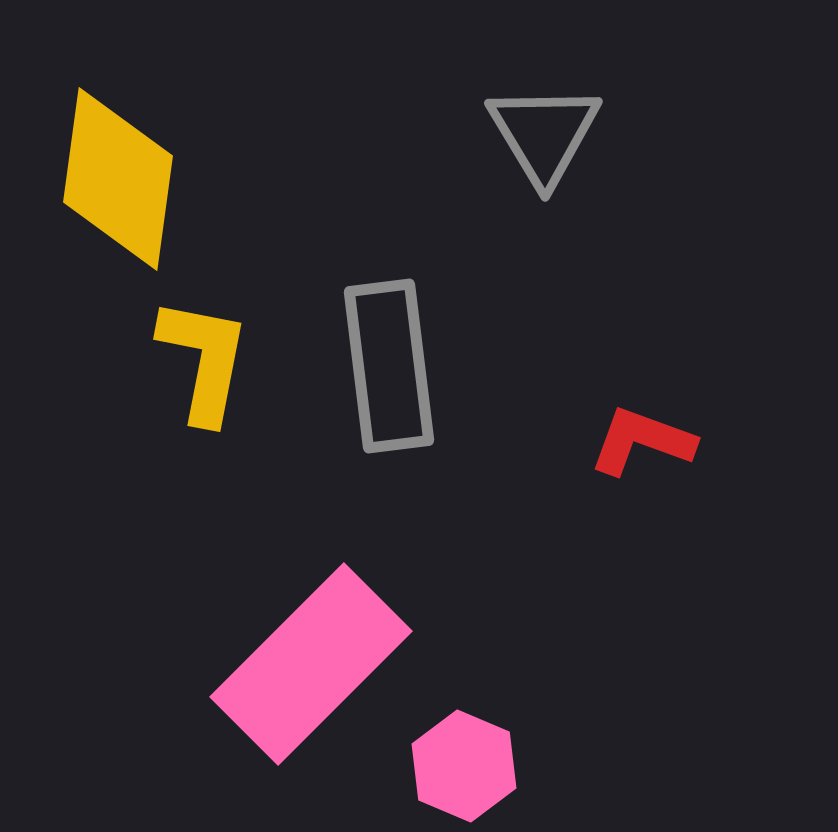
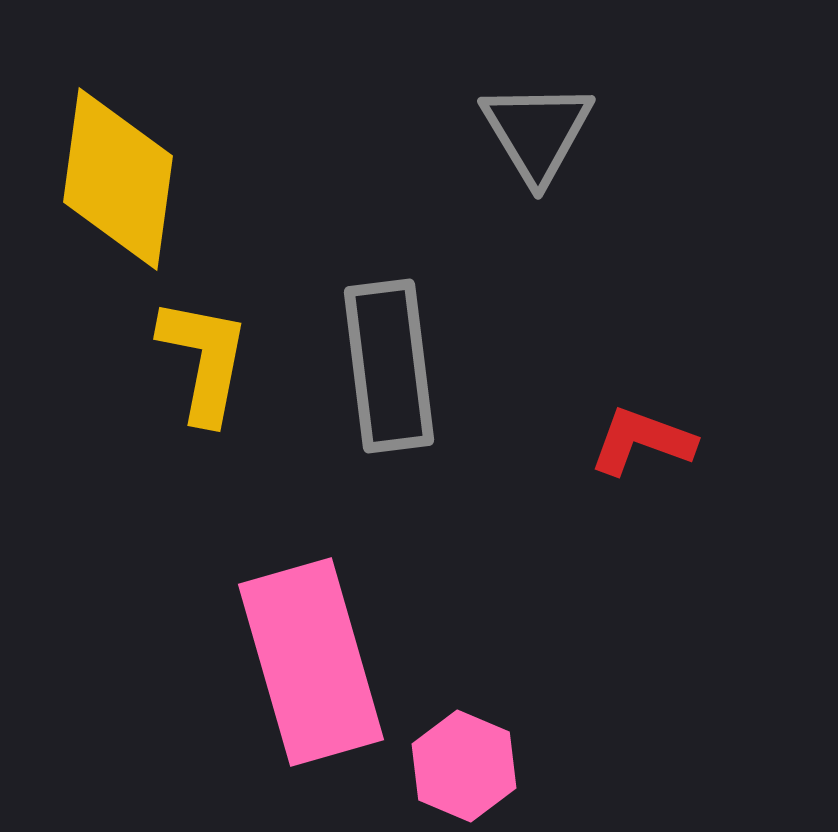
gray triangle: moved 7 px left, 2 px up
pink rectangle: moved 2 px up; rotated 61 degrees counterclockwise
